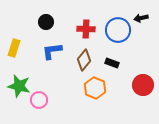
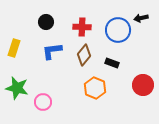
red cross: moved 4 px left, 2 px up
brown diamond: moved 5 px up
green star: moved 2 px left, 2 px down
pink circle: moved 4 px right, 2 px down
